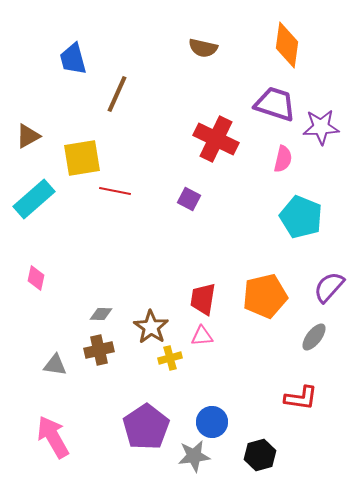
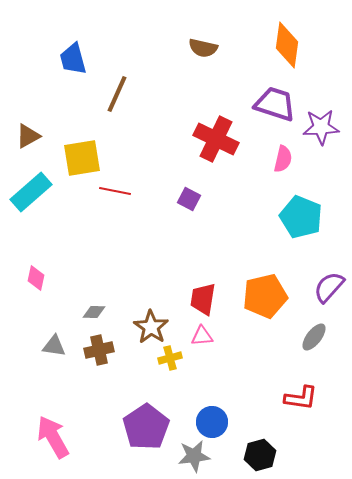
cyan rectangle: moved 3 px left, 7 px up
gray diamond: moved 7 px left, 2 px up
gray triangle: moved 1 px left, 19 px up
